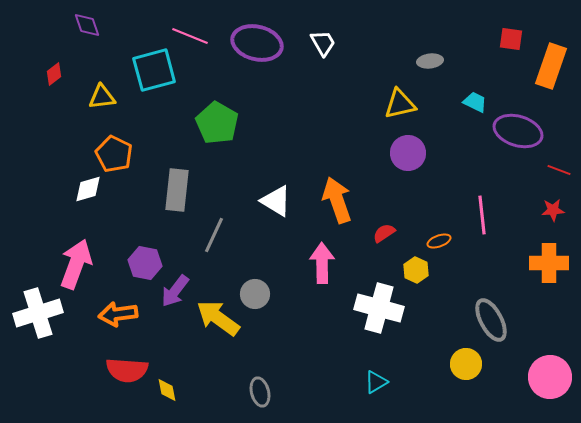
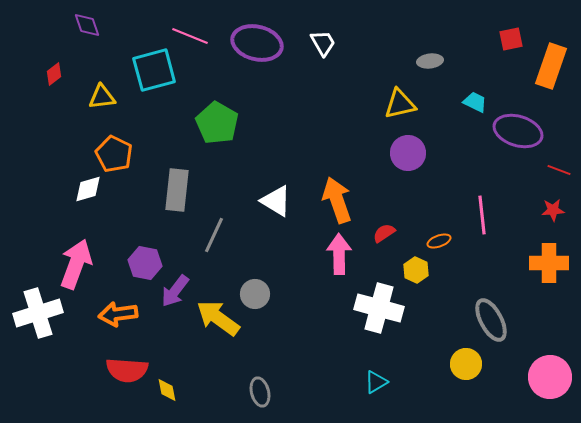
red square at (511, 39): rotated 20 degrees counterclockwise
pink arrow at (322, 263): moved 17 px right, 9 px up
